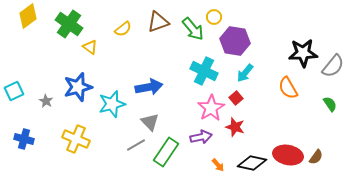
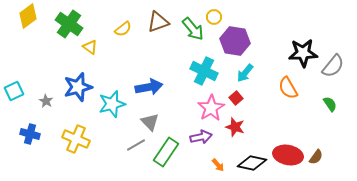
blue cross: moved 6 px right, 5 px up
